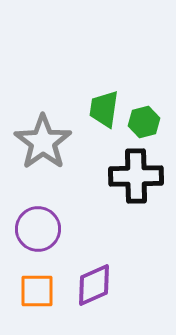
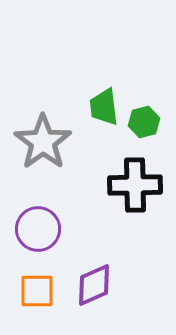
green trapezoid: moved 2 px up; rotated 15 degrees counterclockwise
black cross: moved 1 px left, 9 px down
